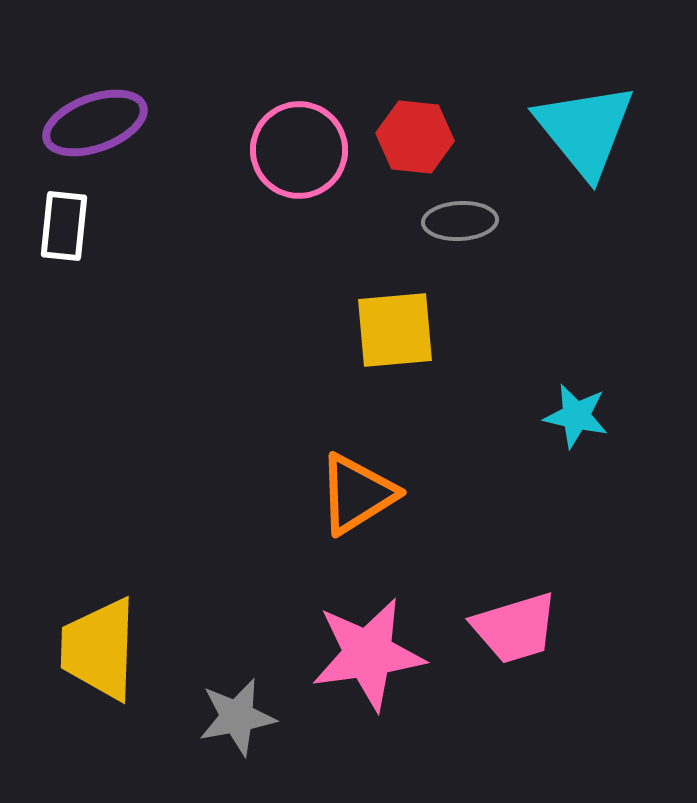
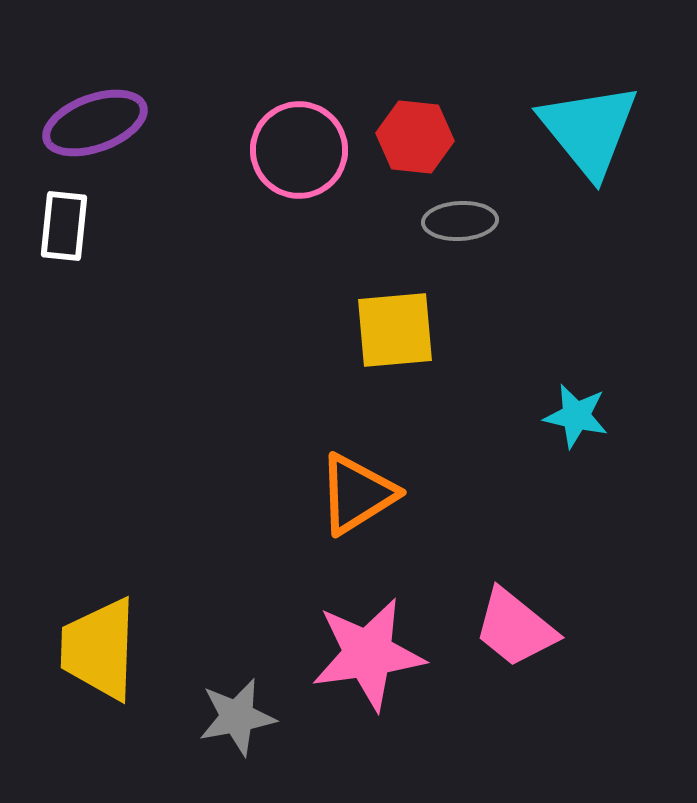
cyan triangle: moved 4 px right
pink trapezoid: rotated 56 degrees clockwise
